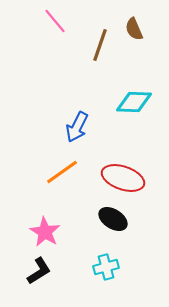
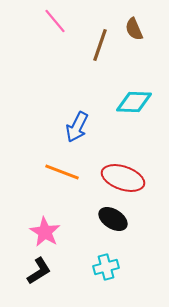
orange line: rotated 56 degrees clockwise
